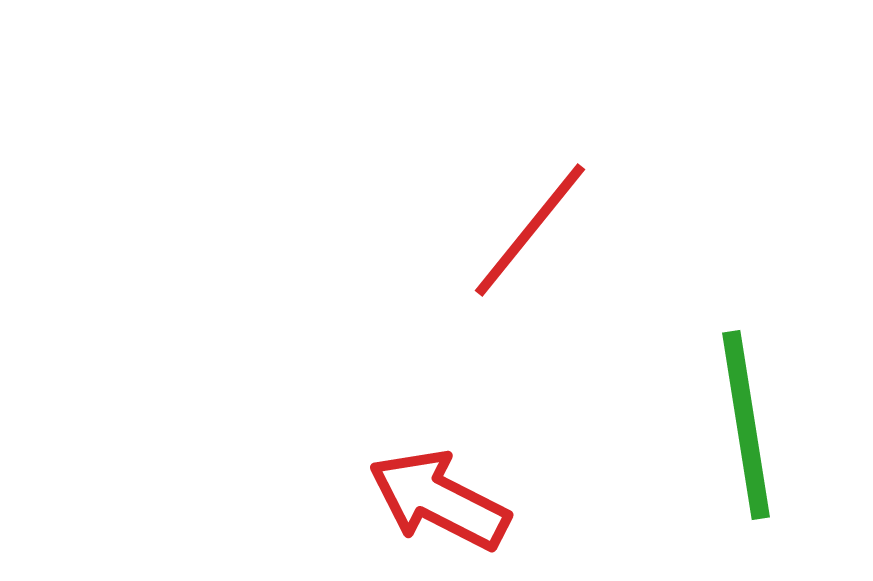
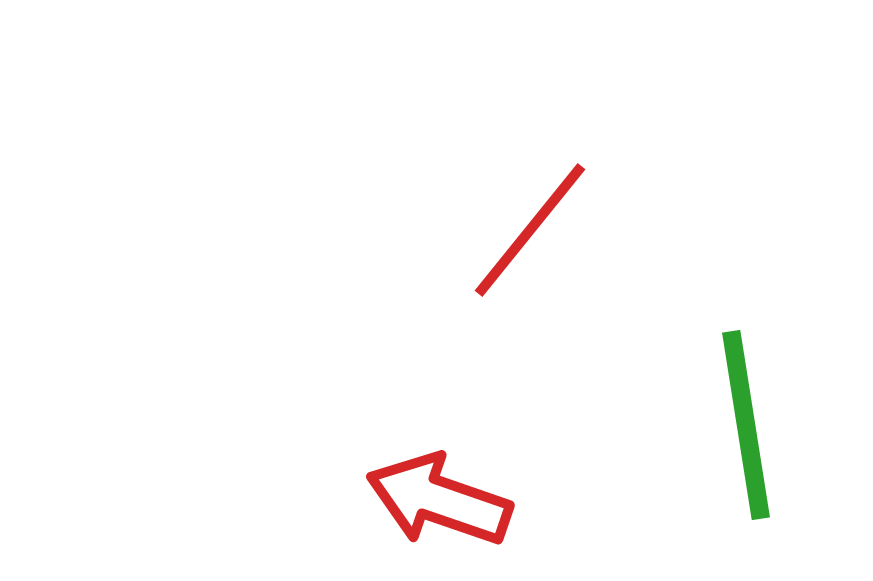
red arrow: rotated 8 degrees counterclockwise
